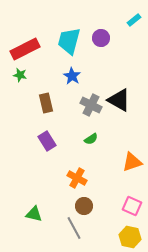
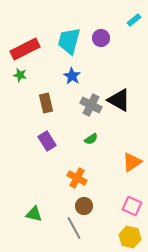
orange triangle: rotated 15 degrees counterclockwise
